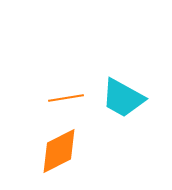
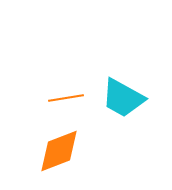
orange diamond: rotated 6 degrees clockwise
